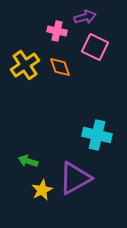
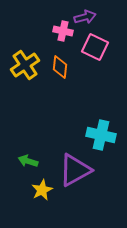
pink cross: moved 6 px right
orange diamond: rotated 25 degrees clockwise
cyan cross: moved 4 px right
purple triangle: moved 8 px up
